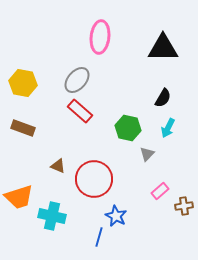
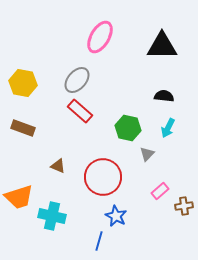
pink ellipse: rotated 24 degrees clockwise
black triangle: moved 1 px left, 2 px up
black semicircle: moved 1 px right, 2 px up; rotated 114 degrees counterclockwise
red circle: moved 9 px right, 2 px up
blue line: moved 4 px down
